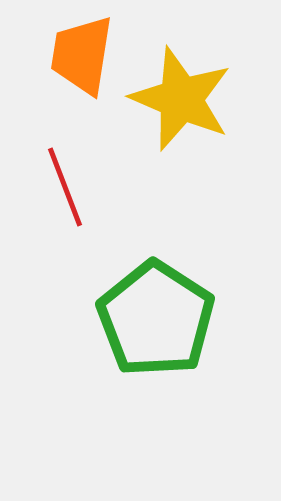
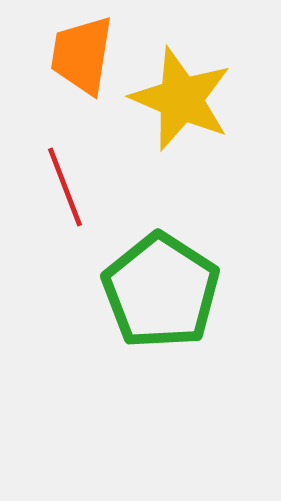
green pentagon: moved 5 px right, 28 px up
